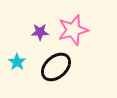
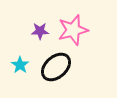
purple star: moved 1 px up
cyan star: moved 3 px right, 3 px down
